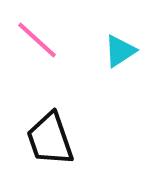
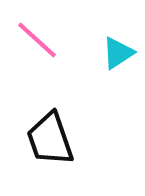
cyan triangle: moved 2 px left, 2 px down
